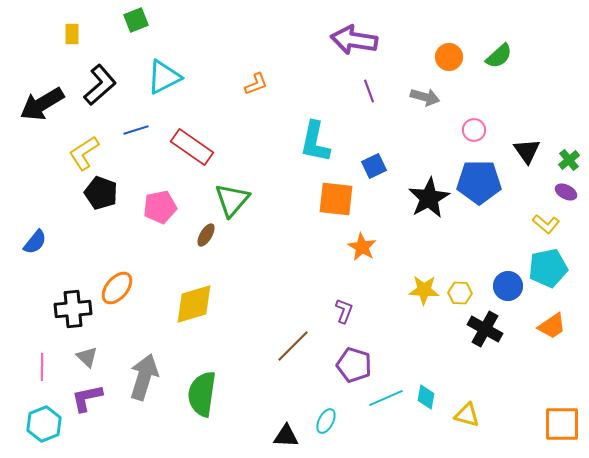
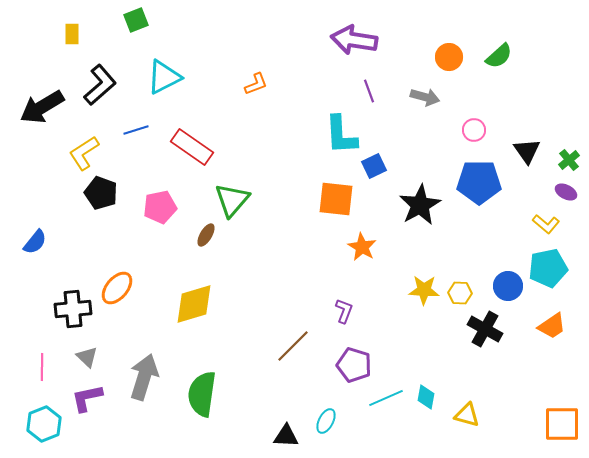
black arrow at (42, 104): moved 3 px down
cyan L-shape at (315, 142): moved 26 px right, 7 px up; rotated 15 degrees counterclockwise
black star at (429, 198): moved 9 px left, 7 px down
